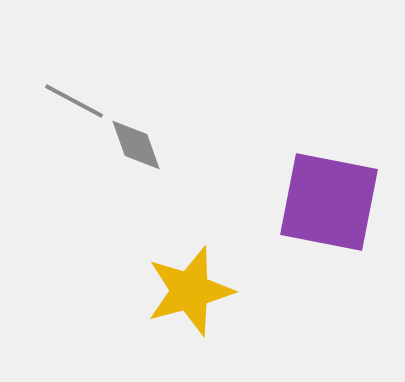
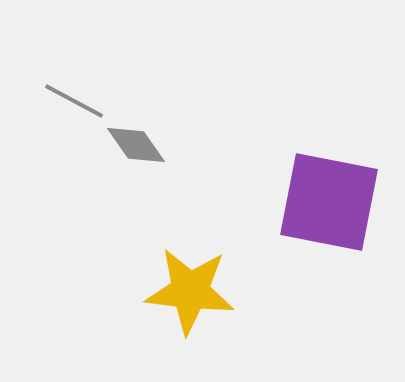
gray diamond: rotated 16 degrees counterclockwise
yellow star: rotated 22 degrees clockwise
